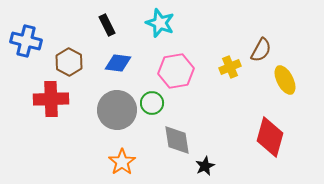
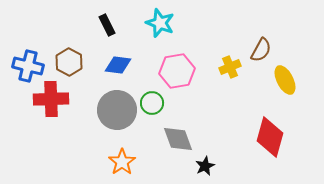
blue cross: moved 2 px right, 25 px down
blue diamond: moved 2 px down
pink hexagon: moved 1 px right
gray diamond: moved 1 px right, 1 px up; rotated 12 degrees counterclockwise
